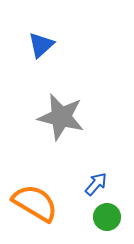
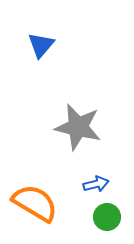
blue triangle: rotated 8 degrees counterclockwise
gray star: moved 17 px right, 10 px down
blue arrow: rotated 35 degrees clockwise
